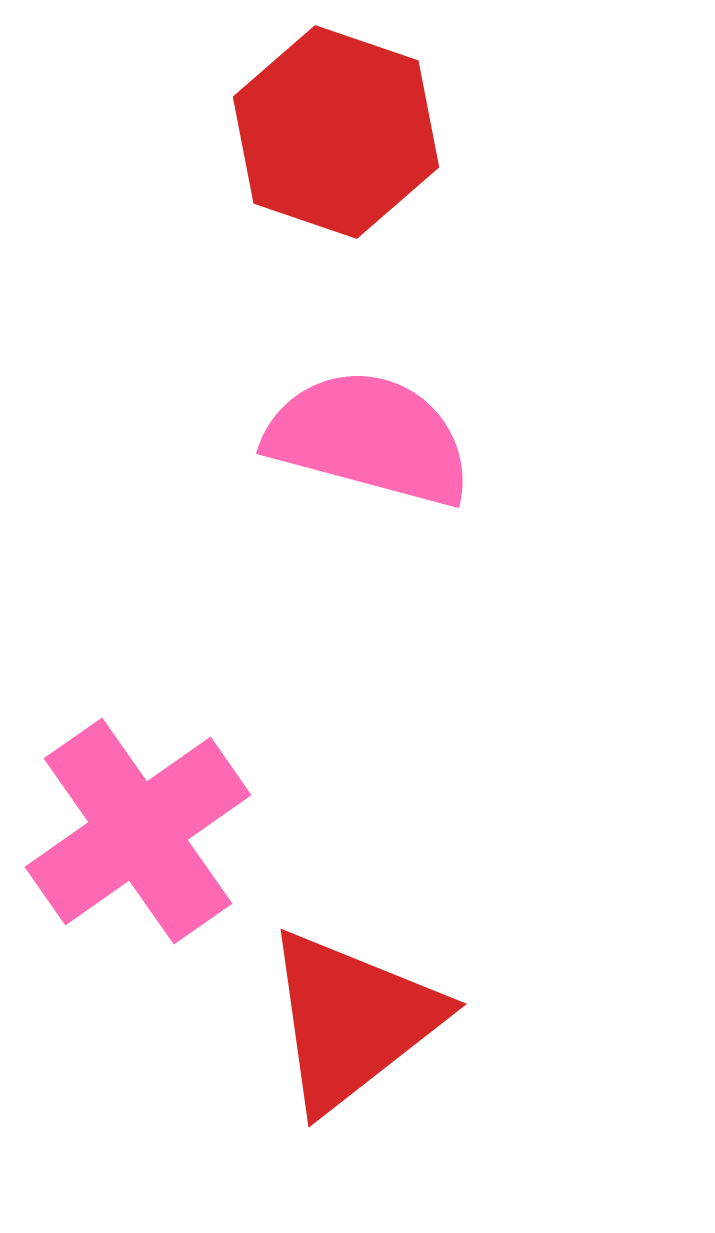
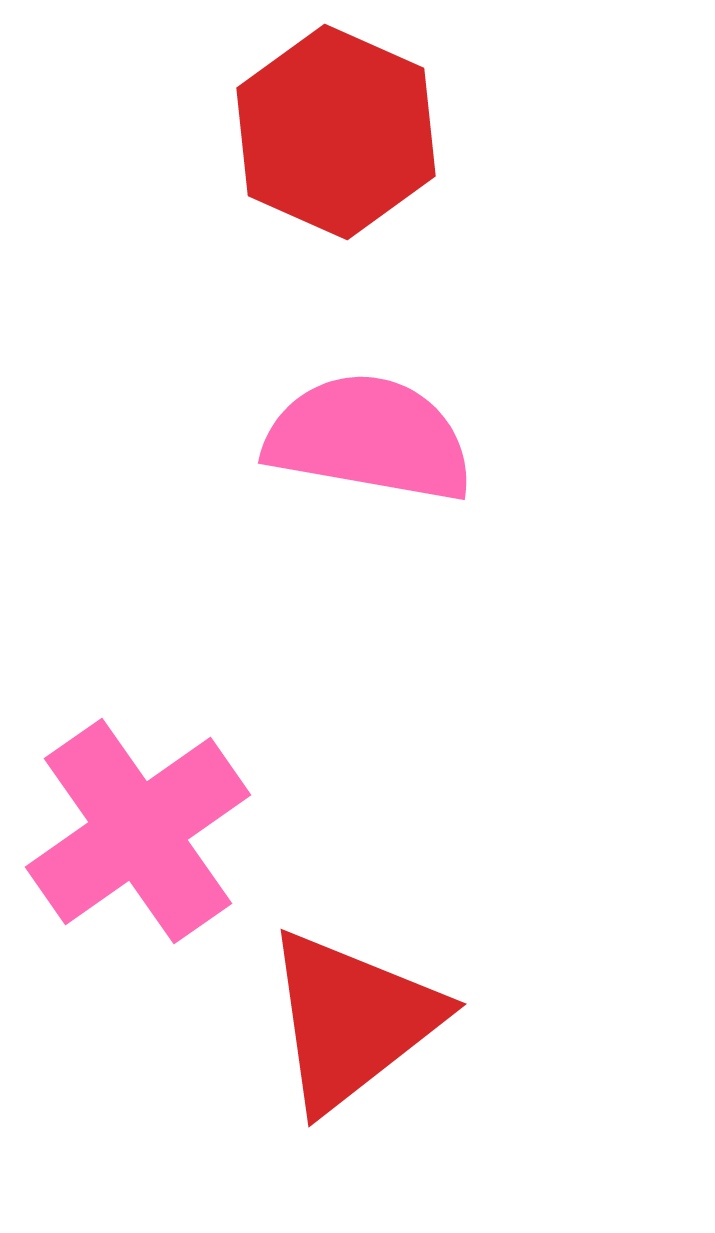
red hexagon: rotated 5 degrees clockwise
pink semicircle: rotated 5 degrees counterclockwise
